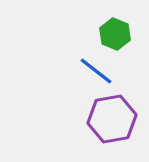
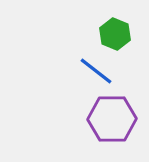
purple hexagon: rotated 9 degrees clockwise
